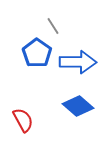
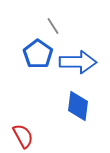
blue pentagon: moved 1 px right, 1 px down
blue diamond: rotated 56 degrees clockwise
red semicircle: moved 16 px down
